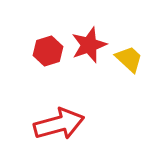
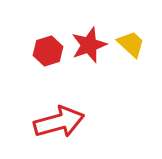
yellow trapezoid: moved 2 px right, 15 px up
red arrow: moved 2 px up
